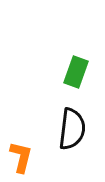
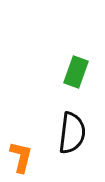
black semicircle: moved 4 px down
